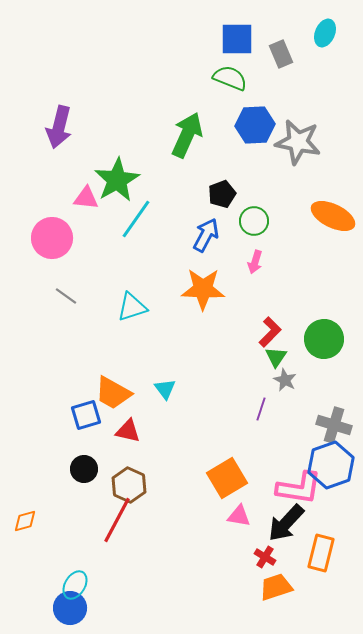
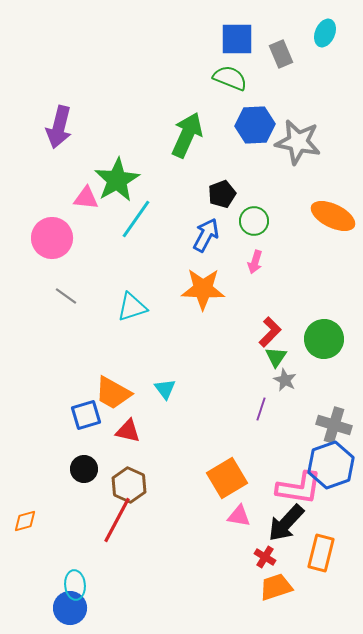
cyan ellipse at (75, 585): rotated 36 degrees counterclockwise
